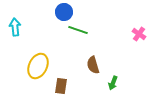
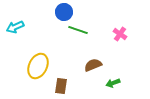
cyan arrow: rotated 108 degrees counterclockwise
pink cross: moved 19 px left
brown semicircle: rotated 84 degrees clockwise
green arrow: rotated 48 degrees clockwise
